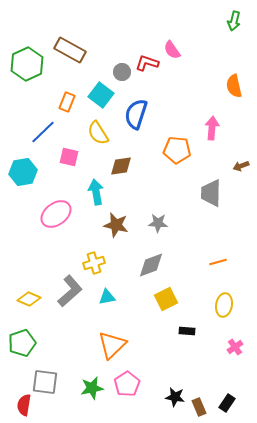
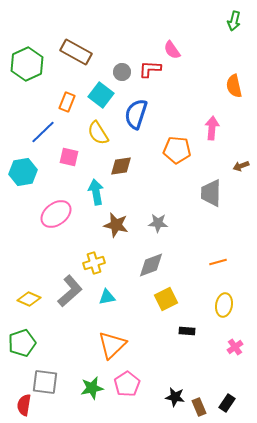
brown rectangle at (70, 50): moved 6 px right, 2 px down
red L-shape at (147, 63): moved 3 px right, 6 px down; rotated 15 degrees counterclockwise
